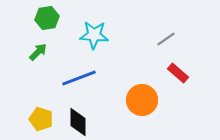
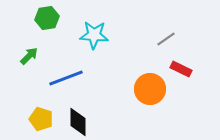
green arrow: moved 9 px left, 4 px down
red rectangle: moved 3 px right, 4 px up; rotated 15 degrees counterclockwise
blue line: moved 13 px left
orange circle: moved 8 px right, 11 px up
